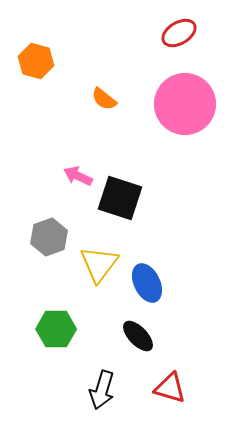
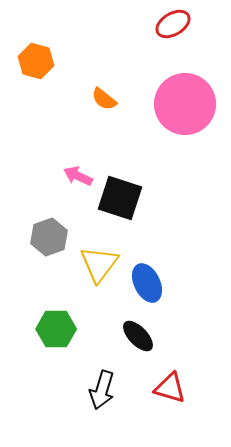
red ellipse: moved 6 px left, 9 px up
